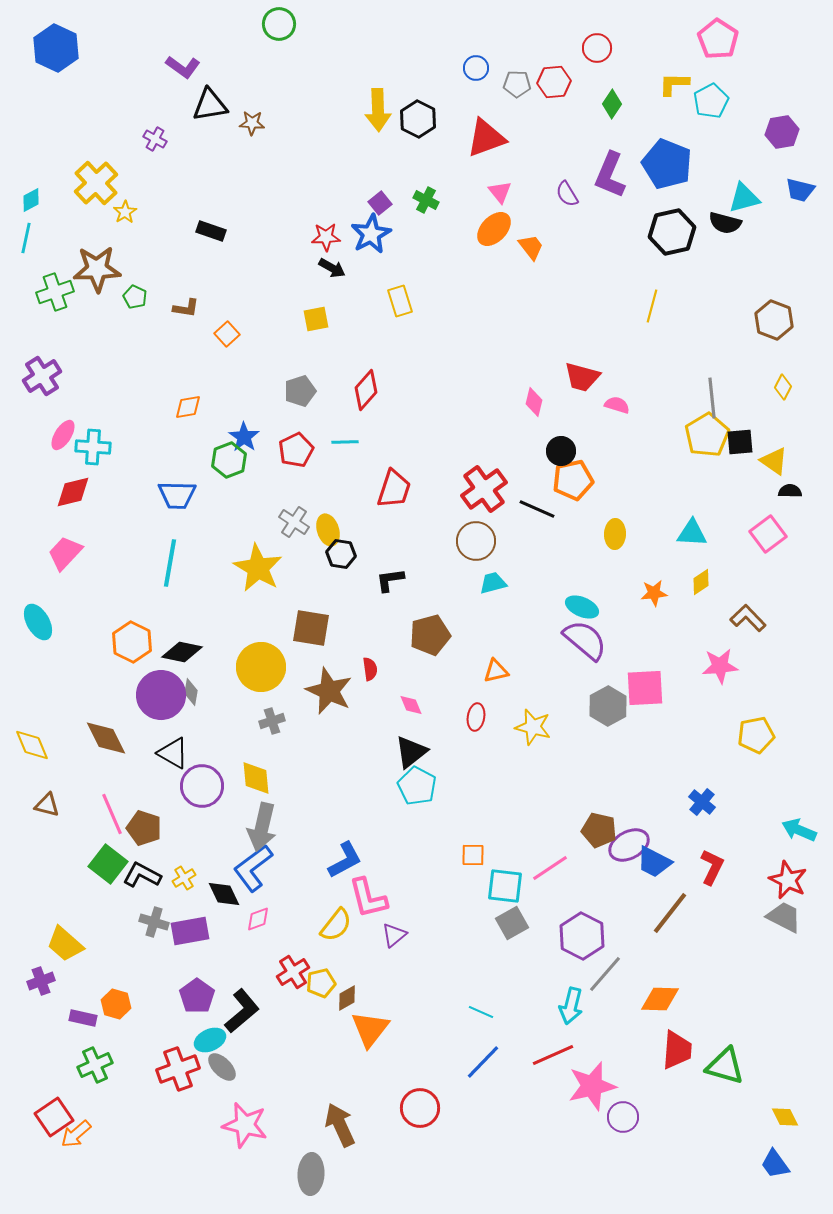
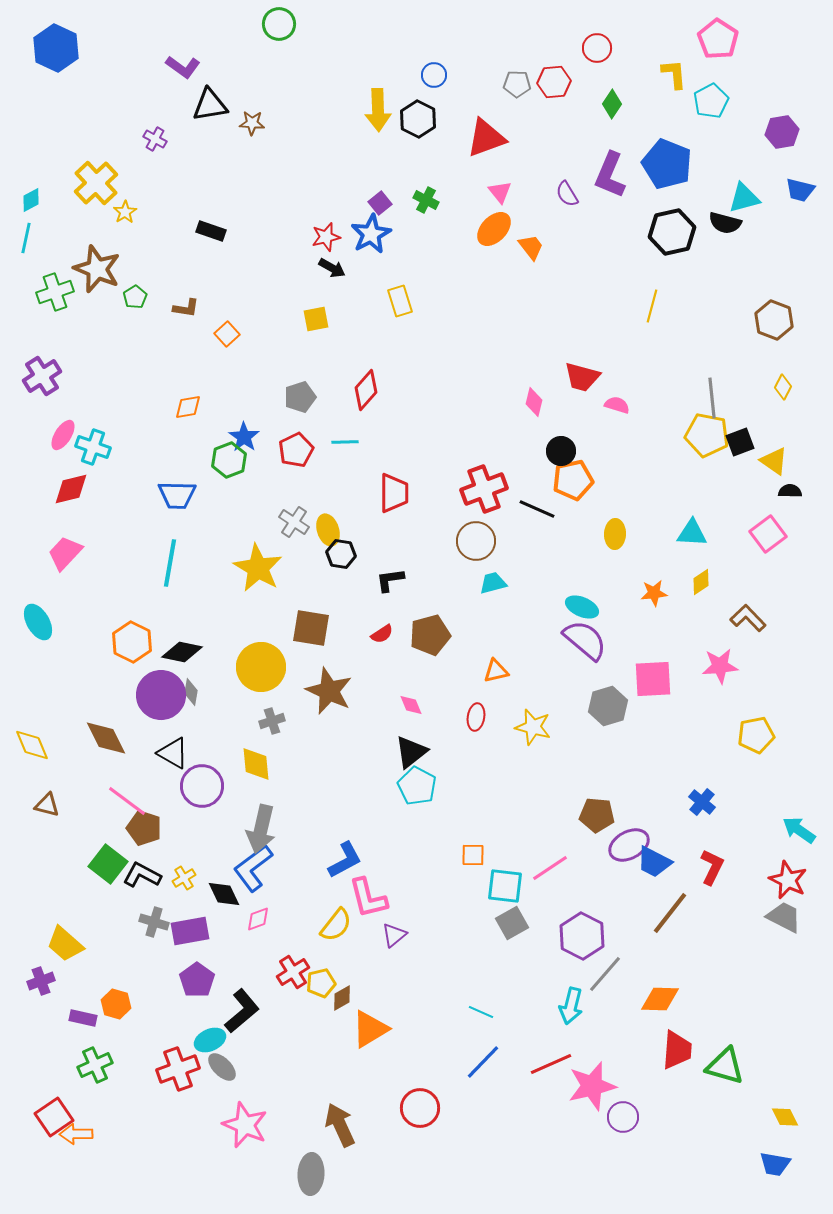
blue circle at (476, 68): moved 42 px left, 7 px down
yellow L-shape at (674, 84): moved 10 px up; rotated 84 degrees clockwise
red star at (326, 237): rotated 12 degrees counterclockwise
brown star at (97, 269): rotated 24 degrees clockwise
green pentagon at (135, 297): rotated 15 degrees clockwise
gray pentagon at (300, 391): moved 6 px down
yellow pentagon at (707, 435): rotated 30 degrees counterclockwise
black square at (740, 442): rotated 16 degrees counterclockwise
cyan cross at (93, 447): rotated 16 degrees clockwise
red trapezoid at (394, 489): moved 4 px down; rotated 18 degrees counterclockwise
red cross at (484, 489): rotated 15 degrees clockwise
red diamond at (73, 492): moved 2 px left, 3 px up
red semicircle at (370, 669): moved 12 px right, 35 px up; rotated 65 degrees clockwise
pink square at (645, 688): moved 8 px right, 9 px up
gray hexagon at (608, 706): rotated 12 degrees clockwise
yellow diamond at (256, 778): moved 14 px up
pink line at (112, 814): moved 15 px right, 13 px up; rotated 30 degrees counterclockwise
gray arrow at (262, 827): moved 1 px left, 2 px down
brown pentagon at (599, 830): moved 2 px left, 15 px up; rotated 8 degrees counterclockwise
cyan arrow at (799, 830): rotated 12 degrees clockwise
purple pentagon at (197, 996): moved 16 px up
brown diamond at (347, 998): moved 5 px left
orange triangle at (370, 1029): rotated 21 degrees clockwise
red line at (553, 1055): moved 2 px left, 9 px down
pink star at (245, 1125): rotated 9 degrees clockwise
orange arrow at (76, 1134): rotated 40 degrees clockwise
blue trapezoid at (775, 1164): rotated 44 degrees counterclockwise
